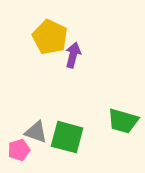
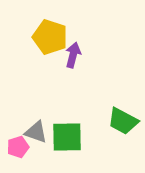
yellow pentagon: rotated 8 degrees counterclockwise
green trapezoid: rotated 12 degrees clockwise
green square: rotated 16 degrees counterclockwise
pink pentagon: moved 1 px left, 3 px up
